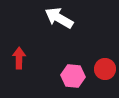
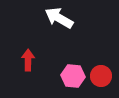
red arrow: moved 9 px right, 2 px down
red circle: moved 4 px left, 7 px down
